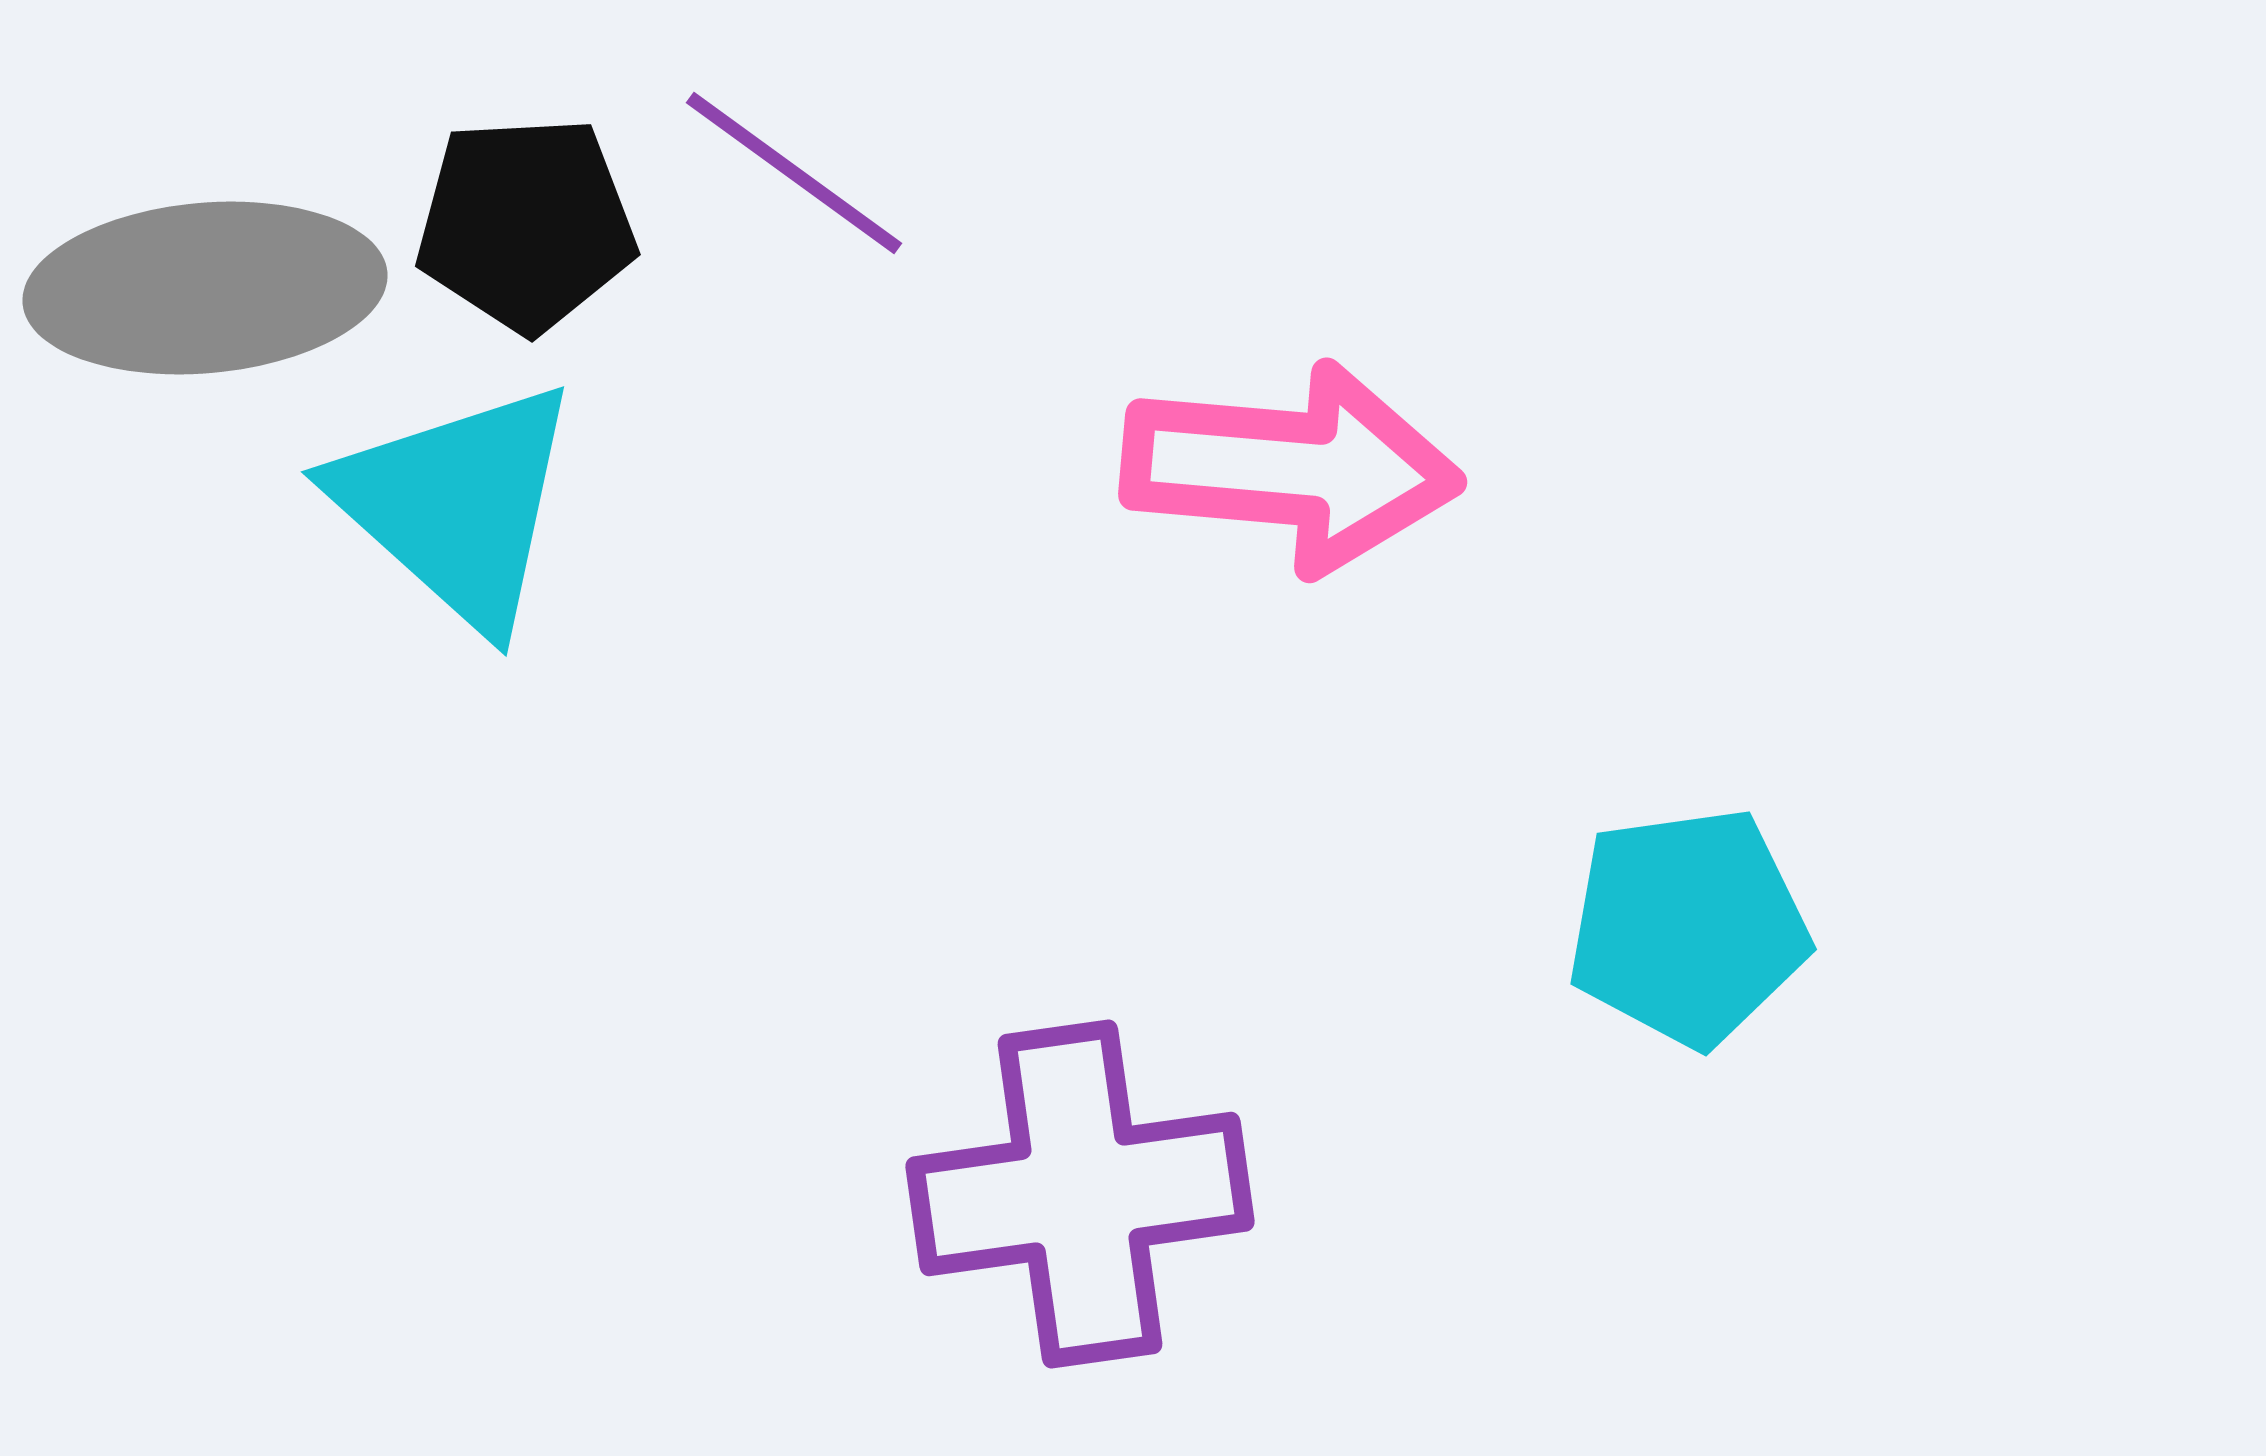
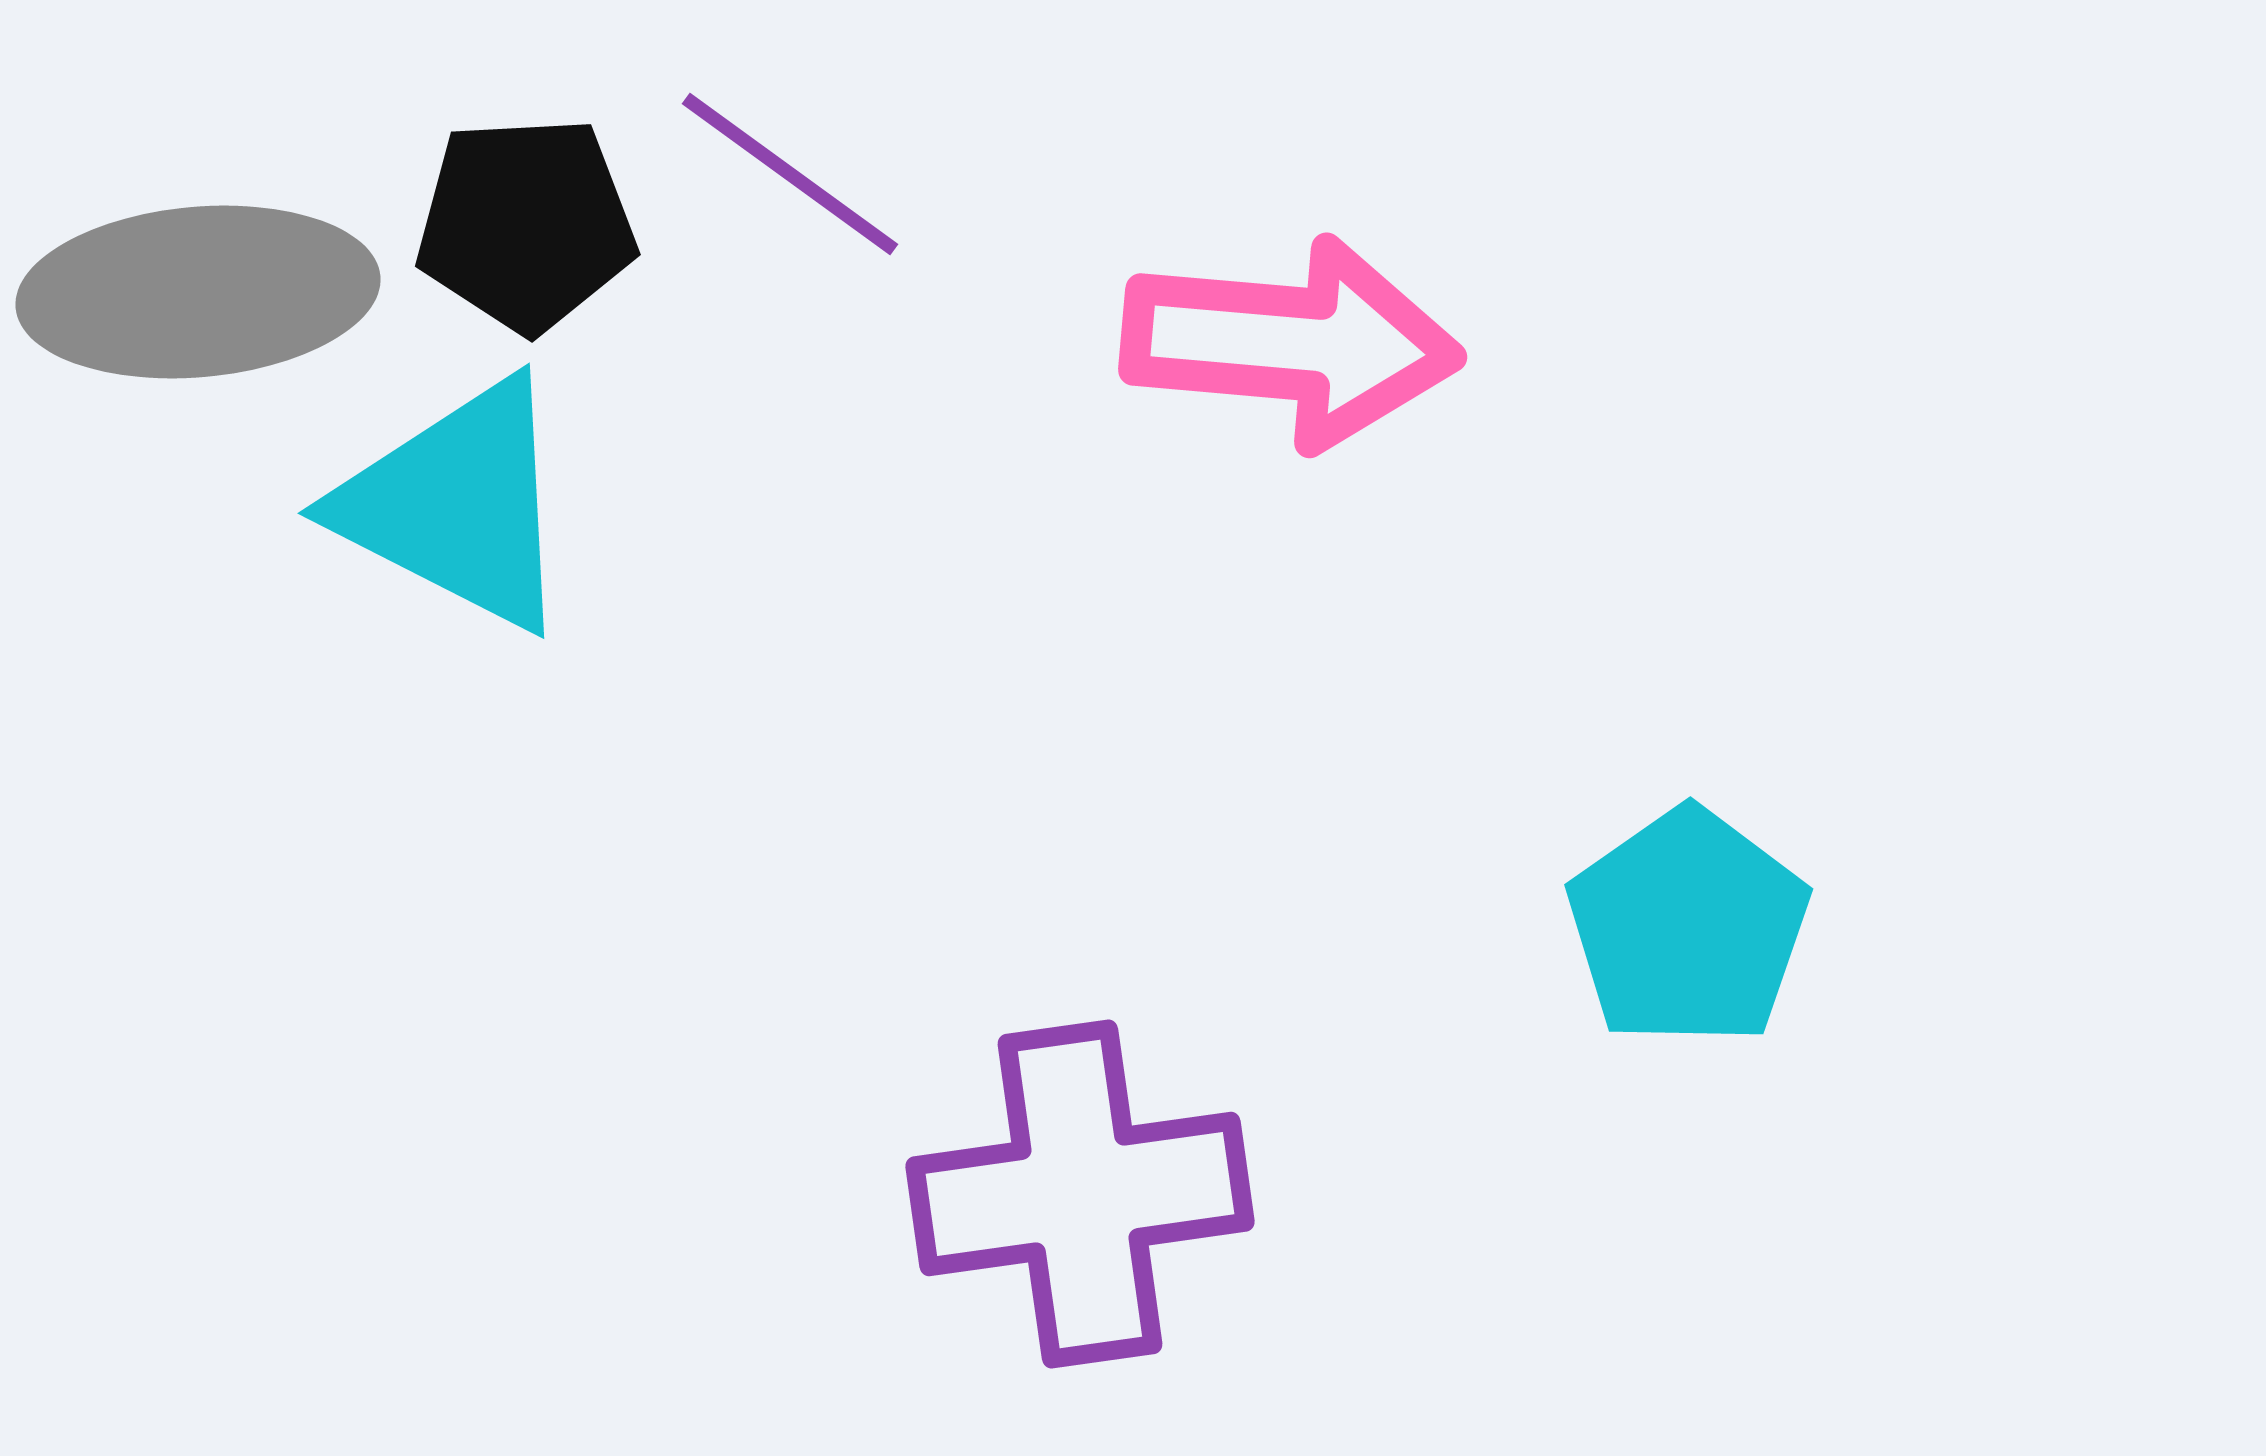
purple line: moved 4 px left, 1 px down
gray ellipse: moved 7 px left, 4 px down
pink arrow: moved 125 px up
cyan triangle: rotated 15 degrees counterclockwise
cyan pentagon: rotated 27 degrees counterclockwise
